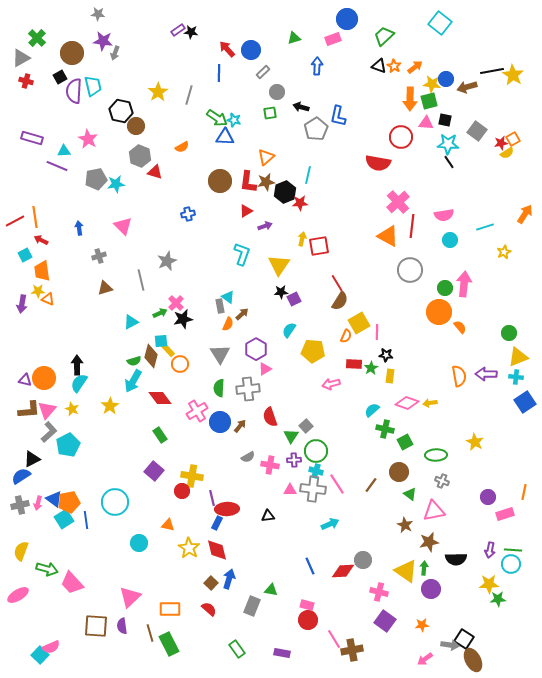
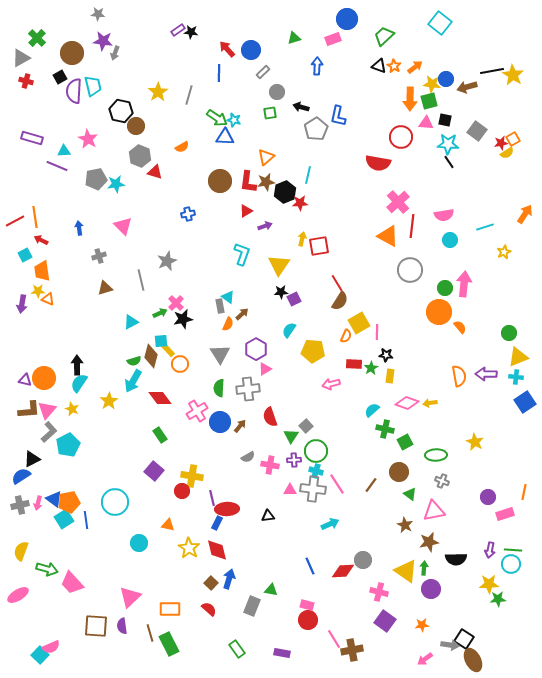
yellow star at (110, 406): moved 1 px left, 5 px up
